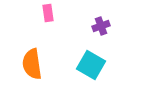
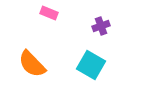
pink rectangle: moved 1 px right; rotated 60 degrees counterclockwise
orange semicircle: rotated 36 degrees counterclockwise
